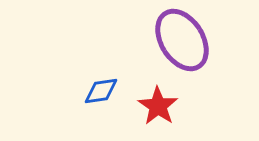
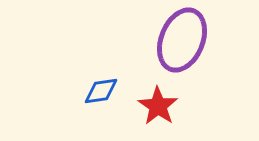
purple ellipse: rotated 54 degrees clockwise
